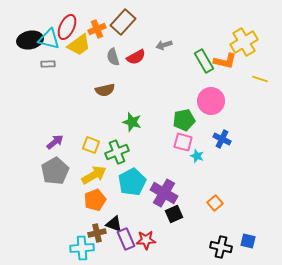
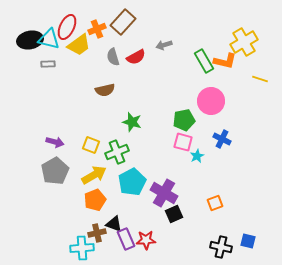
purple arrow: rotated 54 degrees clockwise
cyan star: rotated 24 degrees clockwise
orange square: rotated 21 degrees clockwise
